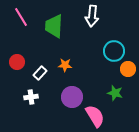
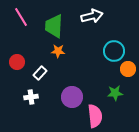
white arrow: rotated 110 degrees counterclockwise
orange star: moved 7 px left, 14 px up
green star: rotated 21 degrees counterclockwise
pink semicircle: rotated 25 degrees clockwise
